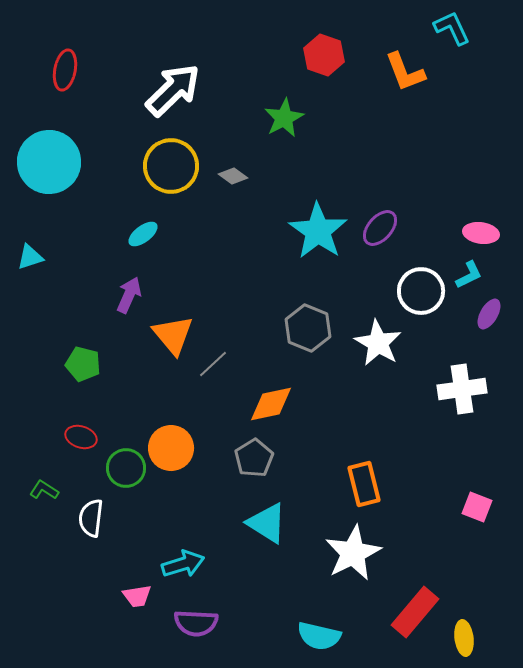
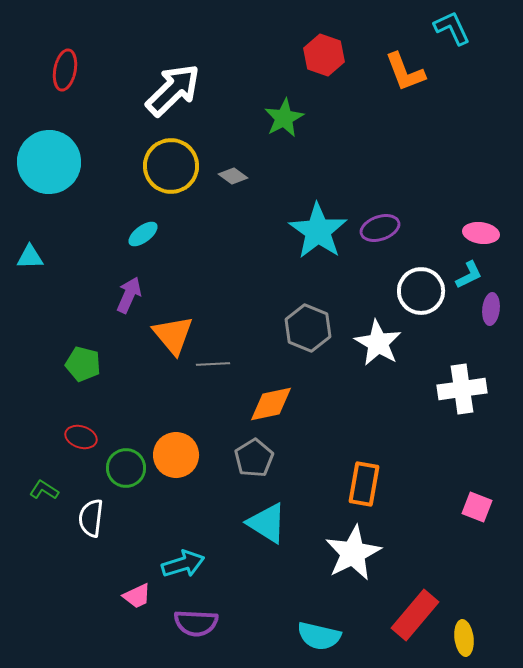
purple ellipse at (380, 228): rotated 30 degrees clockwise
cyan triangle at (30, 257): rotated 16 degrees clockwise
purple ellipse at (489, 314): moved 2 px right, 5 px up; rotated 24 degrees counterclockwise
gray line at (213, 364): rotated 40 degrees clockwise
orange circle at (171, 448): moved 5 px right, 7 px down
orange rectangle at (364, 484): rotated 24 degrees clockwise
pink trapezoid at (137, 596): rotated 16 degrees counterclockwise
red rectangle at (415, 612): moved 3 px down
